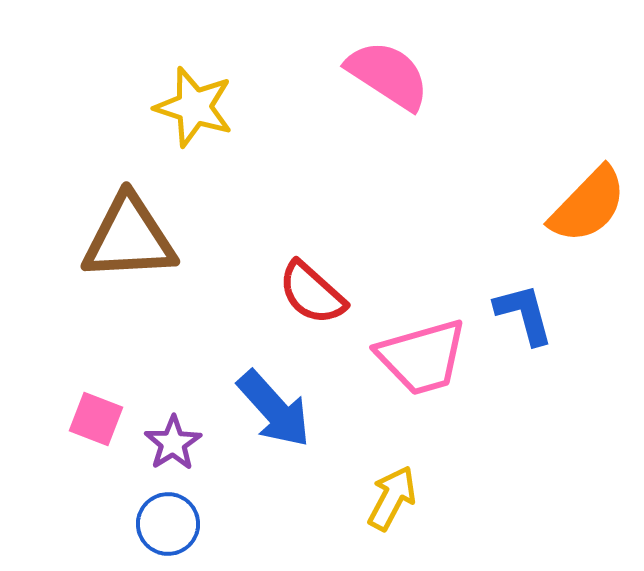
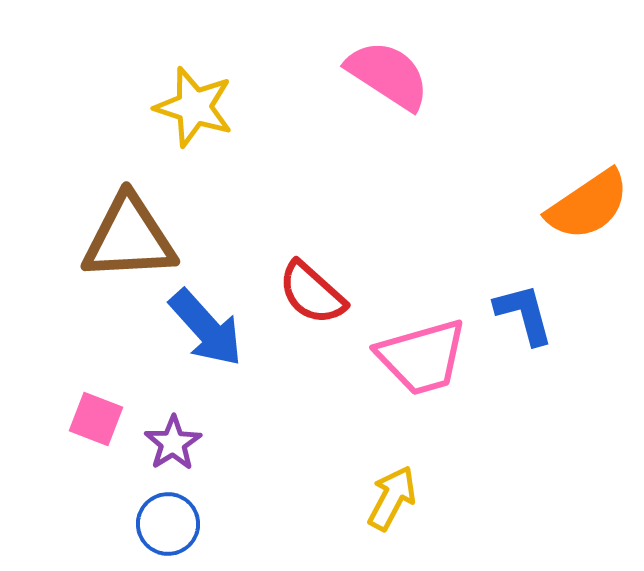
orange semicircle: rotated 12 degrees clockwise
blue arrow: moved 68 px left, 81 px up
